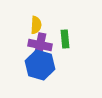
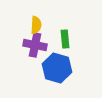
purple cross: moved 5 px left
blue hexagon: moved 17 px right, 3 px down
